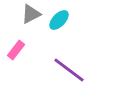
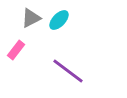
gray triangle: moved 4 px down
purple line: moved 1 px left, 1 px down
